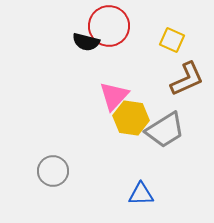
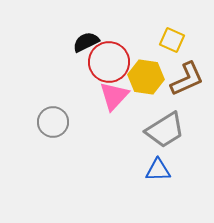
red circle: moved 36 px down
black semicircle: rotated 140 degrees clockwise
yellow hexagon: moved 15 px right, 41 px up
gray circle: moved 49 px up
blue triangle: moved 17 px right, 24 px up
